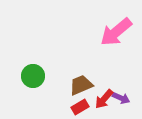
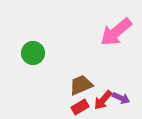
green circle: moved 23 px up
red arrow: moved 1 px left, 1 px down
